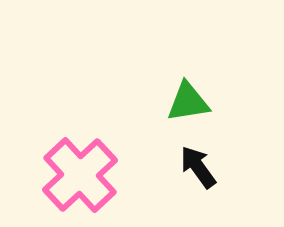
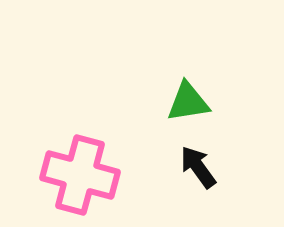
pink cross: rotated 32 degrees counterclockwise
